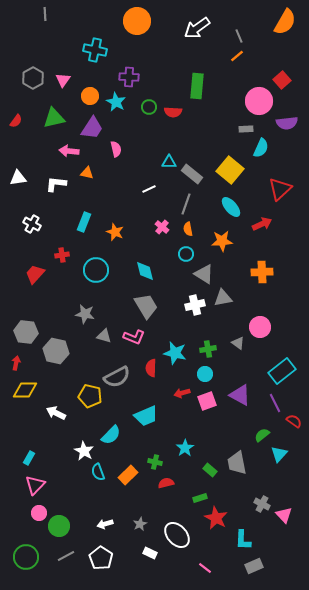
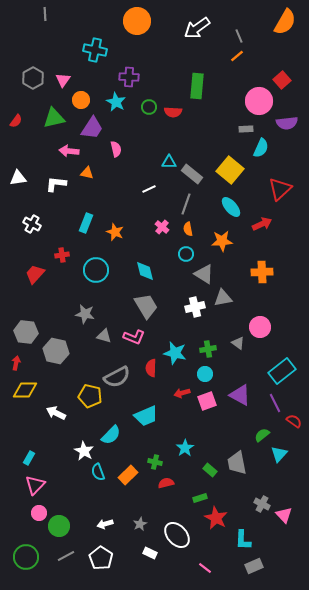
orange circle at (90, 96): moved 9 px left, 4 px down
cyan rectangle at (84, 222): moved 2 px right, 1 px down
white cross at (195, 305): moved 2 px down
